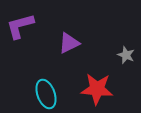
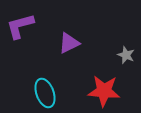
red star: moved 7 px right, 2 px down
cyan ellipse: moved 1 px left, 1 px up
